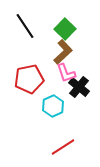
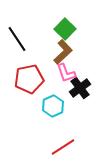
black line: moved 8 px left, 13 px down
black cross: moved 1 px right, 1 px down; rotated 15 degrees clockwise
